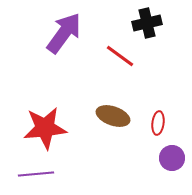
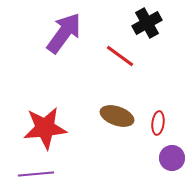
black cross: rotated 16 degrees counterclockwise
brown ellipse: moved 4 px right
